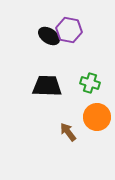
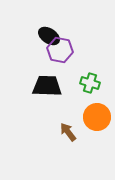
purple hexagon: moved 9 px left, 20 px down
